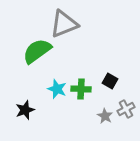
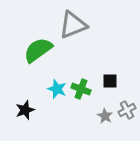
gray triangle: moved 9 px right, 1 px down
green semicircle: moved 1 px right, 1 px up
black square: rotated 28 degrees counterclockwise
green cross: rotated 18 degrees clockwise
gray cross: moved 1 px right, 1 px down
